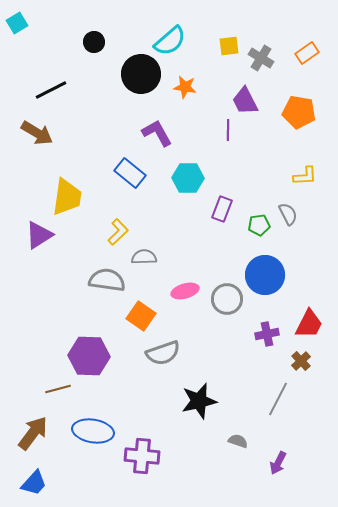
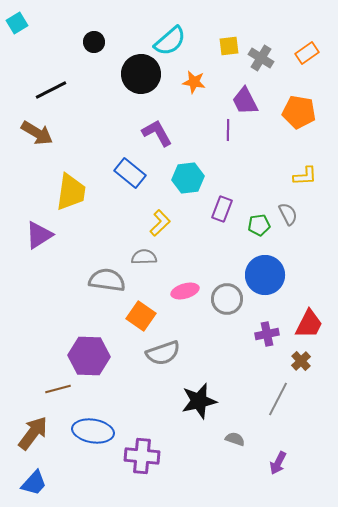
orange star at (185, 87): moved 9 px right, 5 px up
cyan hexagon at (188, 178): rotated 8 degrees counterclockwise
yellow trapezoid at (67, 197): moved 4 px right, 5 px up
yellow L-shape at (118, 232): moved 42 px right, 9 px up
gray semicircle at (238, 441): moved 3 px left, 2 px up
